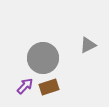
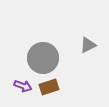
purple arrow: moved 2 px left; rotated 66 degrees clockwise
